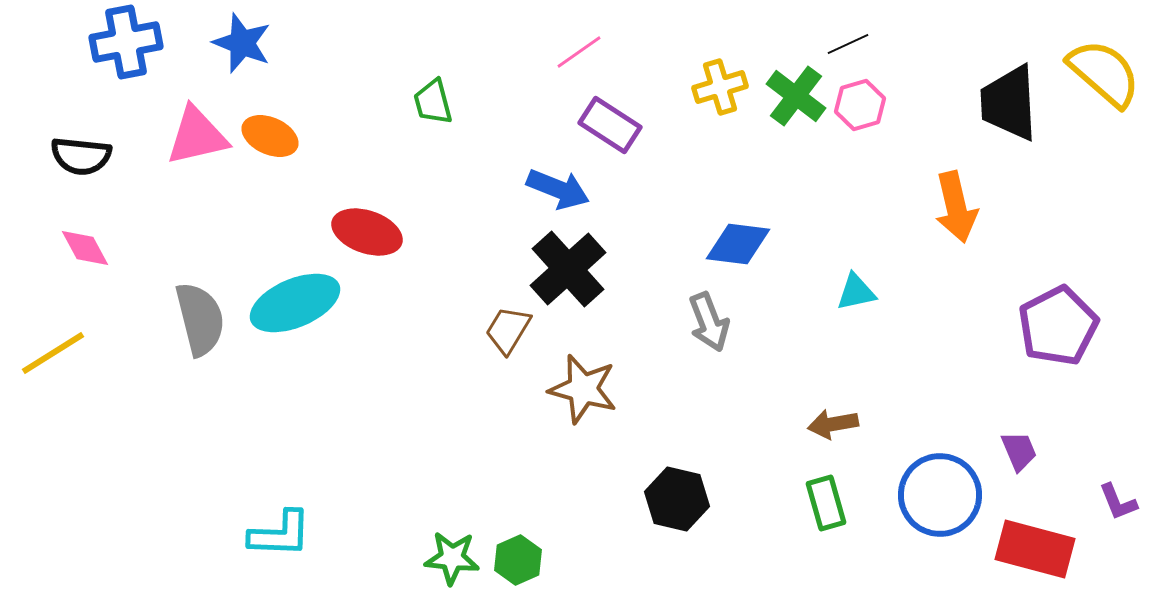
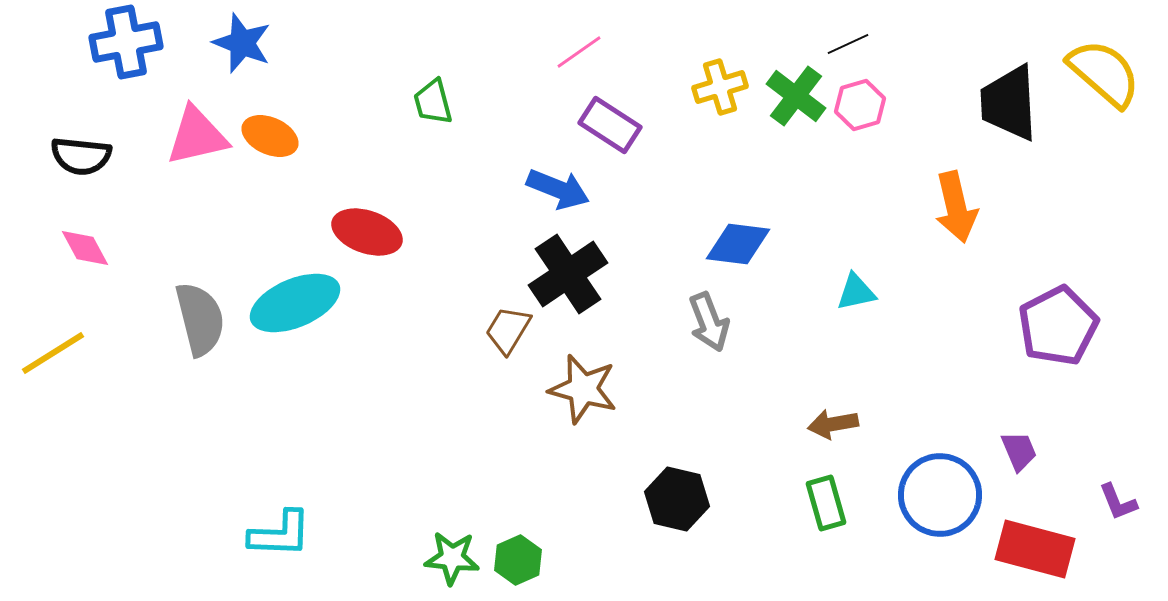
black cross: moved 5 px down; rotated 8 degrees clockwise
